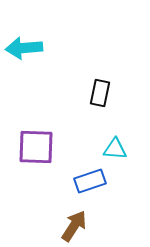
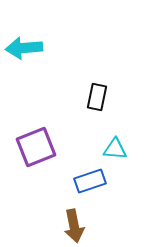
black rectangle: moved 3 px left, 4 px down
purple square: rotated 24 degrees counterclockwise
brown arrow: rotated 136 degrees clockwise
